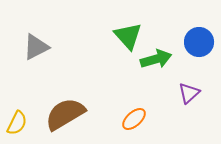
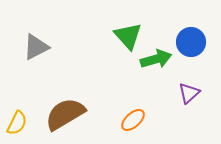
blue circle: moved 8 px left
orange ellipse: moved 1 px left, 1 px down
